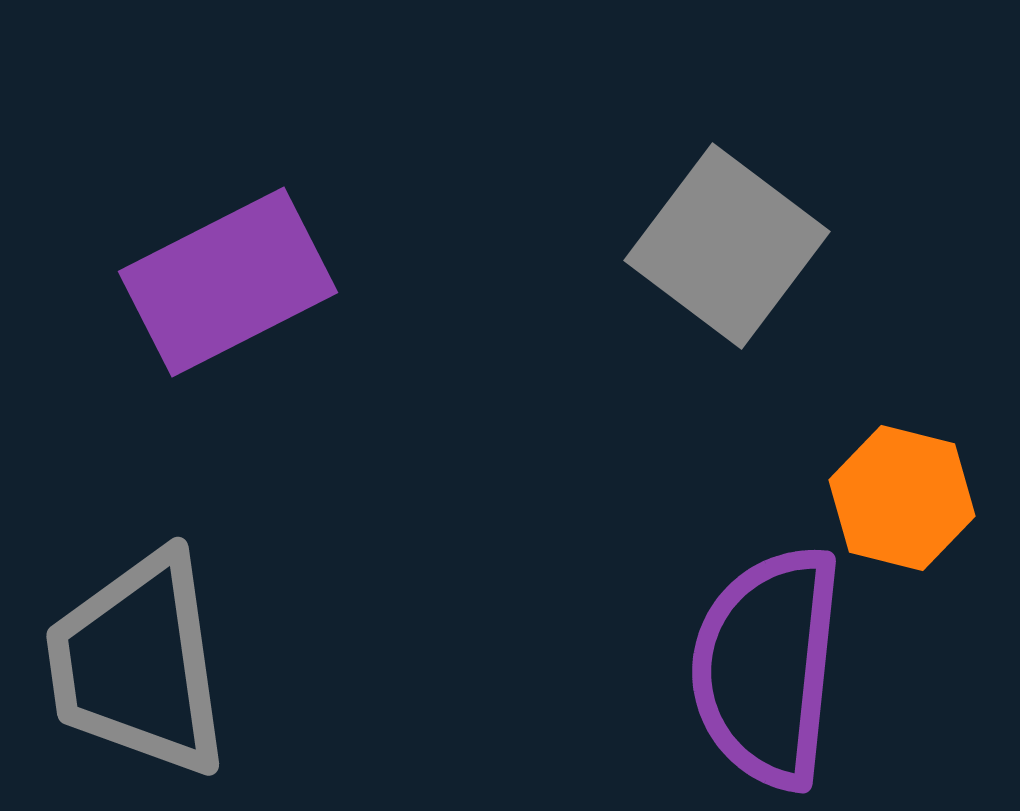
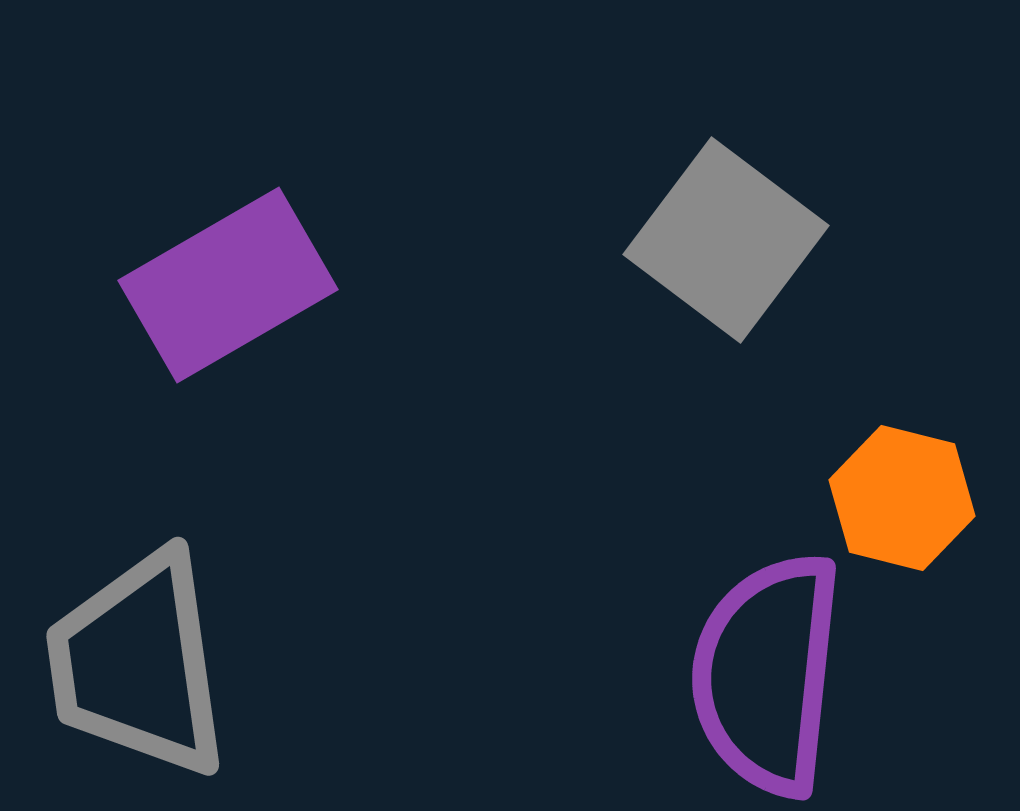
gray square: moved 1 px left, 6 px up
purple rectangle: moved 3 px down; rotated 3 degrees counterclockwise
purple semicircle: moved 7 px down
